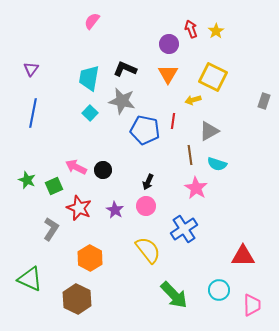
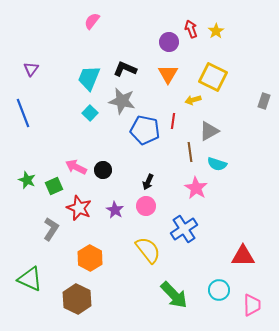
purple circle: moved 2 px up
cyan trapezoid: rotated 12 degrees clockwise
blue line: moved 10 px left; rotated 32 degrees counterclockwise
brown line: moved 3 px up
